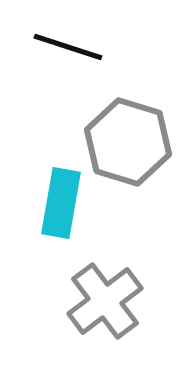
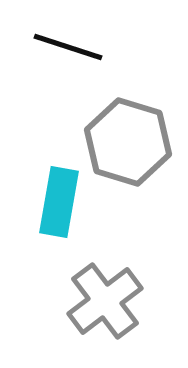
cyan rectangle: moved 2 px left, 1 px up
